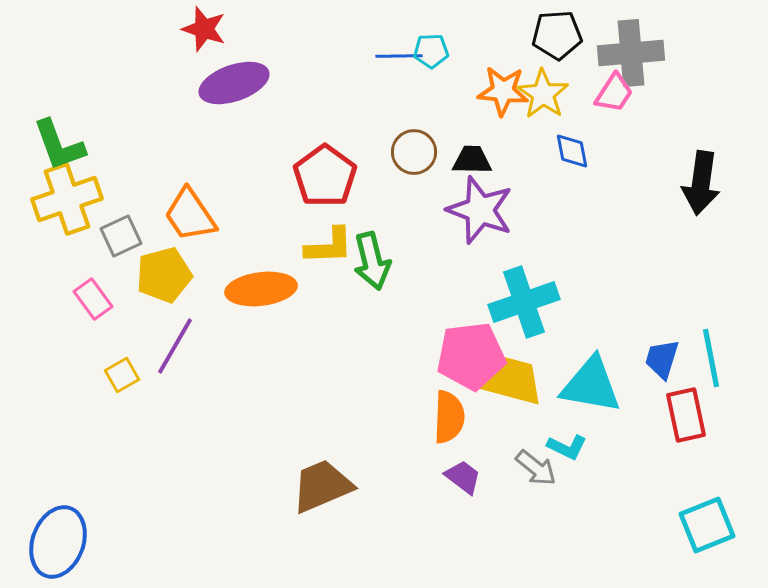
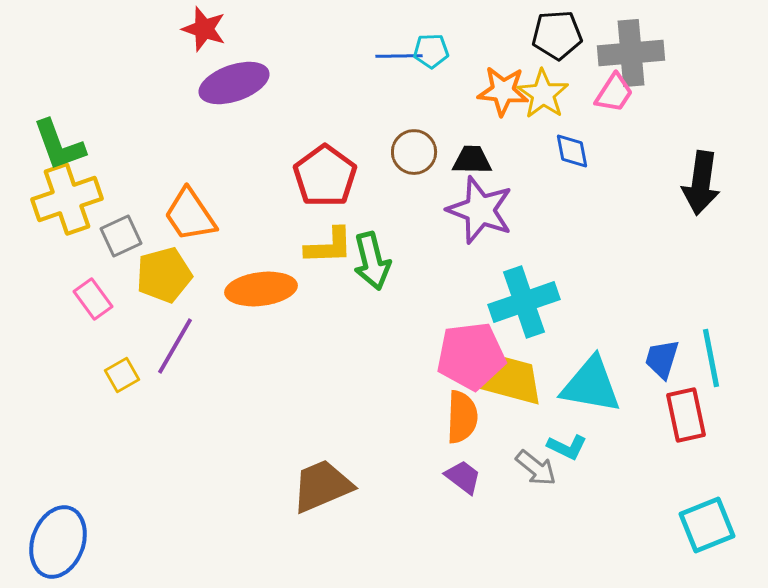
orange semicircle: moved 13 px right
